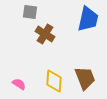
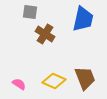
blue trapezoid: moved 5 px left
yellow diamond: rotated 70 degrees counterclockwise
